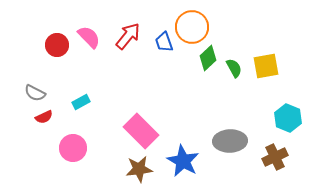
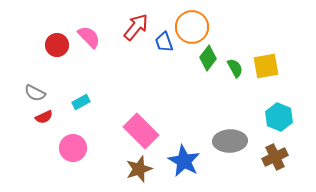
red arrow: moved 8 px right, 9 px up
green diamond: rotated 10 degrees counterclockwise
green semicircle: moved 1 px right
cyan hexagon: moved 9 px left, 1 px up
blue star: moved 1 px right
brown star: rotated 12 degrees counterclockwise
